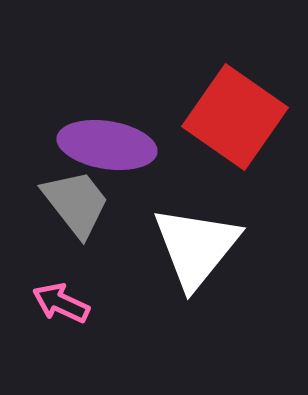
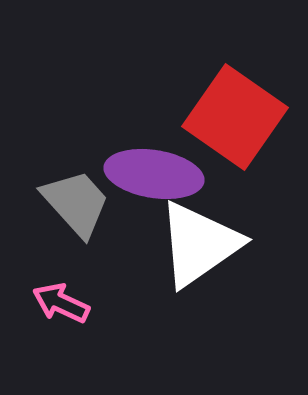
purple ellipse: moved 47 px right, 29 px down
gray trapezoid: rotated 4 degrees counterclockwise
white triangle: moved 3 px right, 3 px up; rotated 16 degrees clockwise
